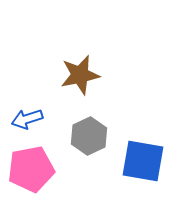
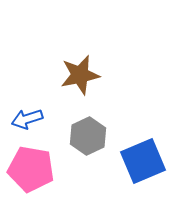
gray hexagon: moved 1 px left
blue square: rotated 33 degrees counterclockwise
pink pentagon: rotated 21 degrees clockwise
